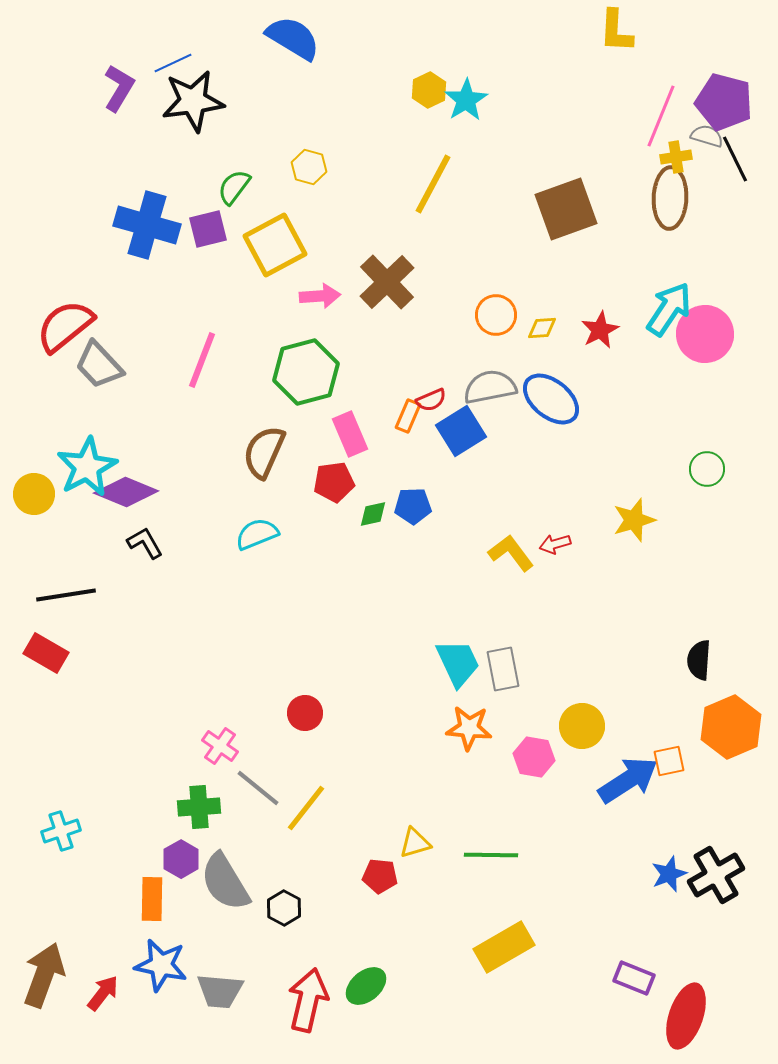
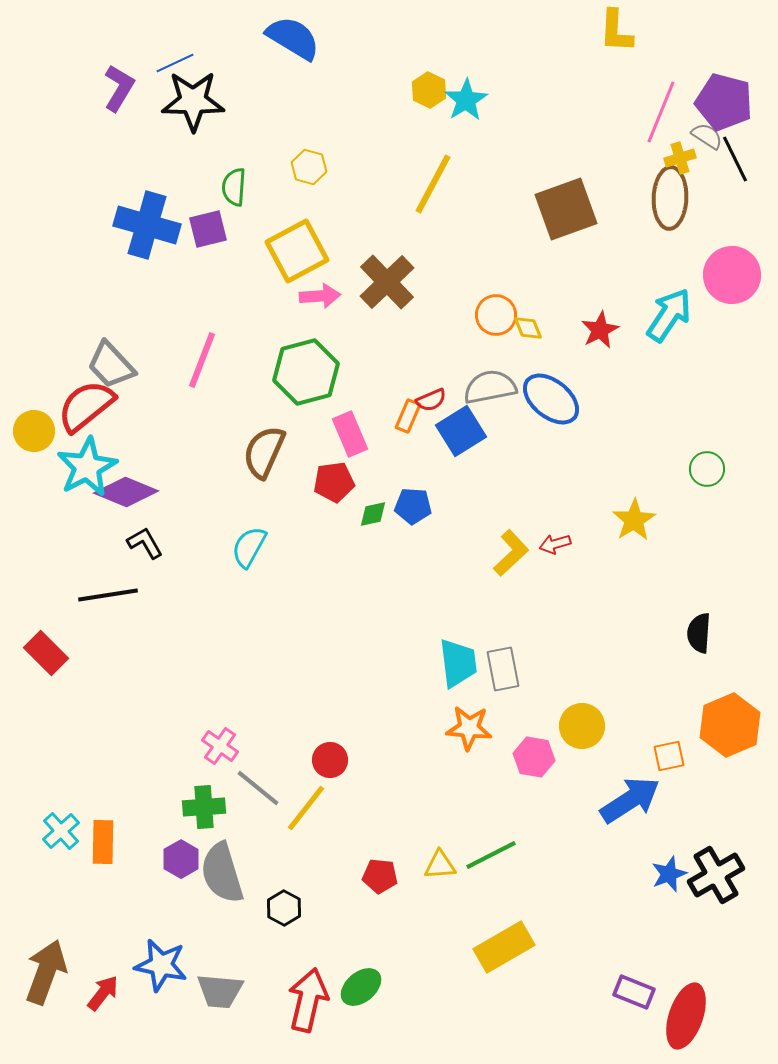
blue line at (173, 63): moved 2 px right
yellow hexagon at (429, 90): rotated 8 degrees counterclockwise
black star at (193, 101): rotated 8 degrees clockwise
pink line at (661, 116): moved 4 px up
gray semicircle at (707, 136): rotated 16 degrees clockwise
yellow cross at (676, 157): moved 4 px right, 1 px down; rotated 8 degrees counterclockwise
green semicircle at (234, 187): rotated 33 degrees counterclockwise
yellow square at (275, 245): moved 22 px right, 6 px down
cyan arrow at (669, 309): moved 6 px down
red semicircle at (65, 326): moved 21 px right, 80 px down
yellow diamond at (542, 328): moved 14 px left; rotated 72 degrees clockwise
pink circle at (705, 334): moved 27 px right, 59 px up
gray trapezoid at (99, 365): moved 12 px right
yellow circle at (34, 494): moved 63 px up
blue pentagon at (413, 506): rotated 6 degrees clockwise
yellow star at (634, 520): rotated 15 degrees counterclockwise
cyan semicircle at (257, 534): moved 8 px left, 13 px down; rotated 39 degrees counterclockwise
yellow L-shape at (511, 553): rotated 84 degrees clockwise
black line at (66, 595): moved 42 px right
red rectangle at (46, 653): rotated 15 degrees clockwise
black semicircle at (699, 660): moved 27 px up
cyan trapezoid at (458, 663): rotated 18 degrees clockwise
red circle at (305, 713): moved 25 px right, 47 px down
orange hexagon at (731, 727): moved 1 px left, 2 px up
orange square at (669, 761): moved 5 px up
blue arrow at (628, 780): moved 2 px right, 20 px down
green cross at (199, 807): moved 5 px right
cyan cross at (61, 831): rotated 24 degrees counterclockwise
yellow triangle at (415, 843): moved 25 px right, 22 px down; rotated 12 degrees clockwise
green line at (491, 855): rotated 28 degrees counterclockwise
gray semicircle at (225, 882): moved 3 px left, 9 px up; rotated 14 degrees clockwise
orange rectangle at (152, 899): moved 49 px left, 57 px up
brown arrow at (44, 975): moved 2 px right, 3 px up
purple rectangle at (634, 978): moved 14 px down
green ellipse at (366, 986): moved 5 px left, 1 px down
